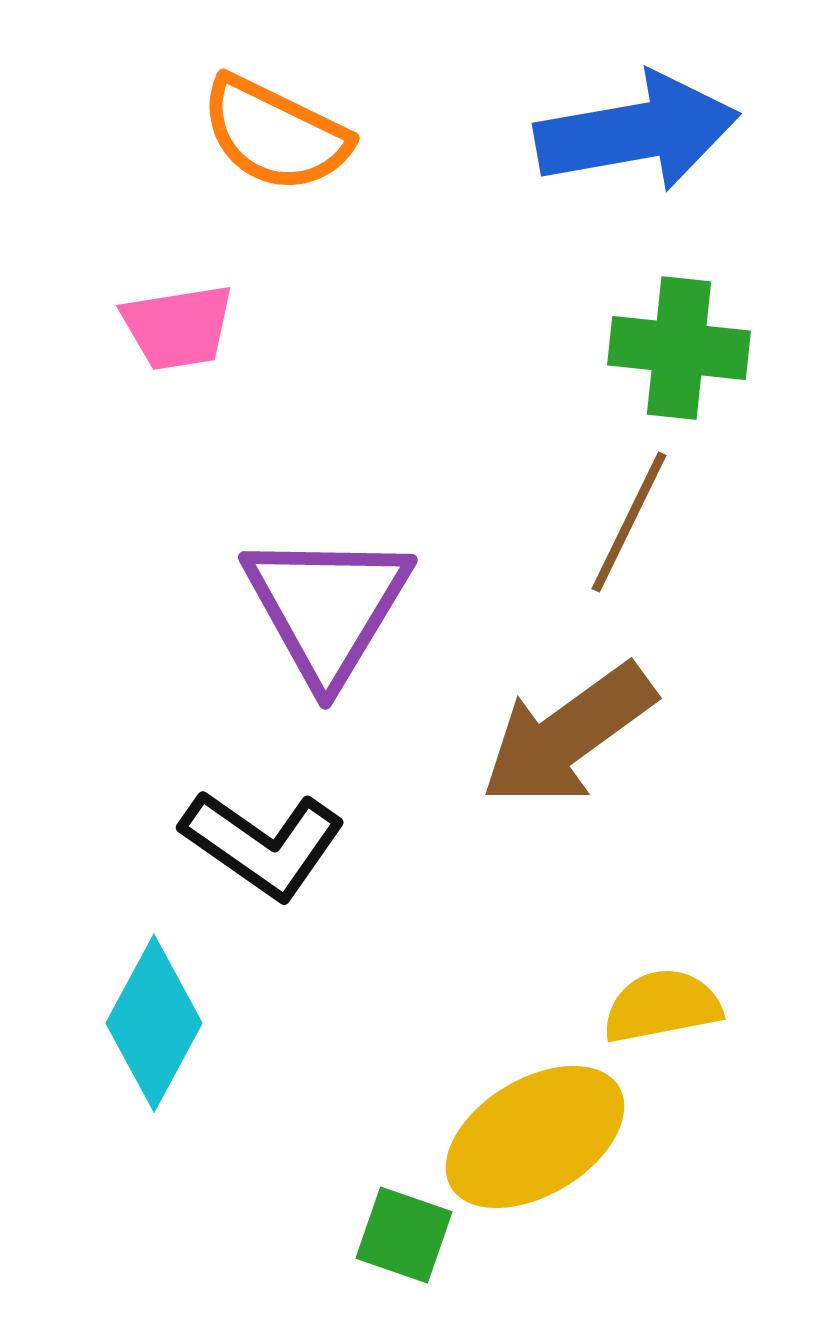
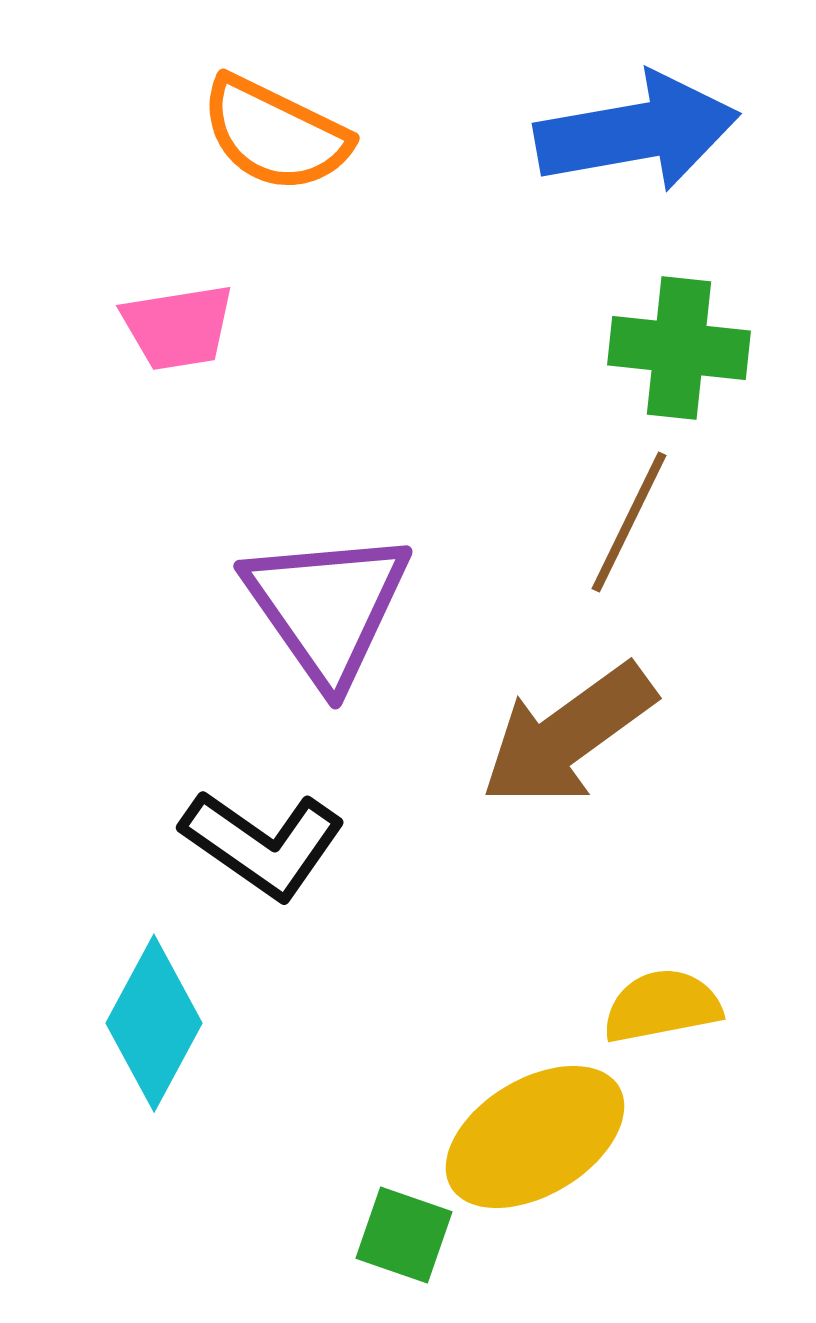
purple triangle: rotated 6 degrees counterclockwise
